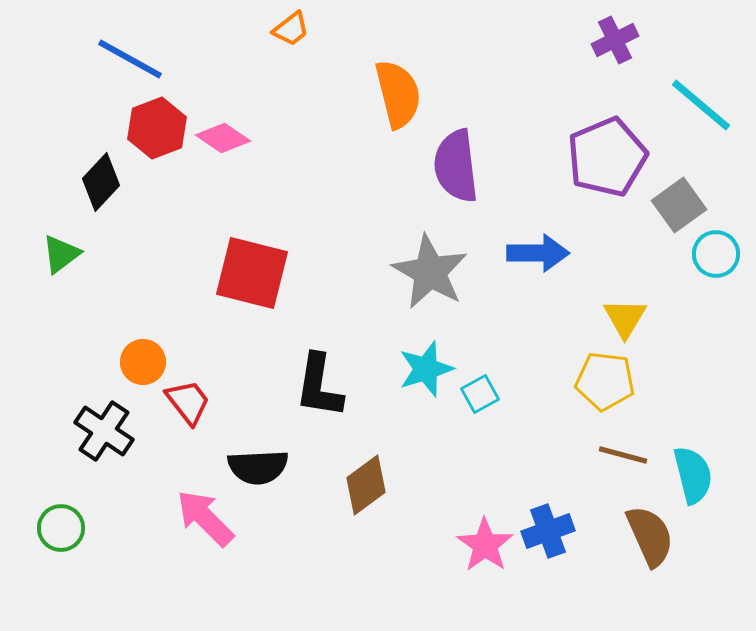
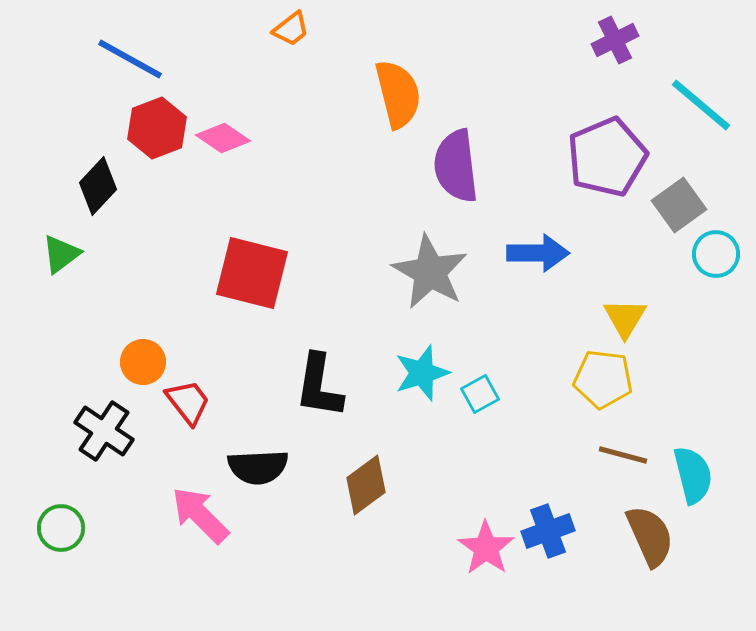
black diamond: moved 3 px left, 4 px down
cyan star: moved 4 px left, 4 px down
yellow pentagon: moved 2 px left, 2 px up
pink arrow: moved 5 px left, 3 px up
pink star: moved 1 px right, 3 px down
